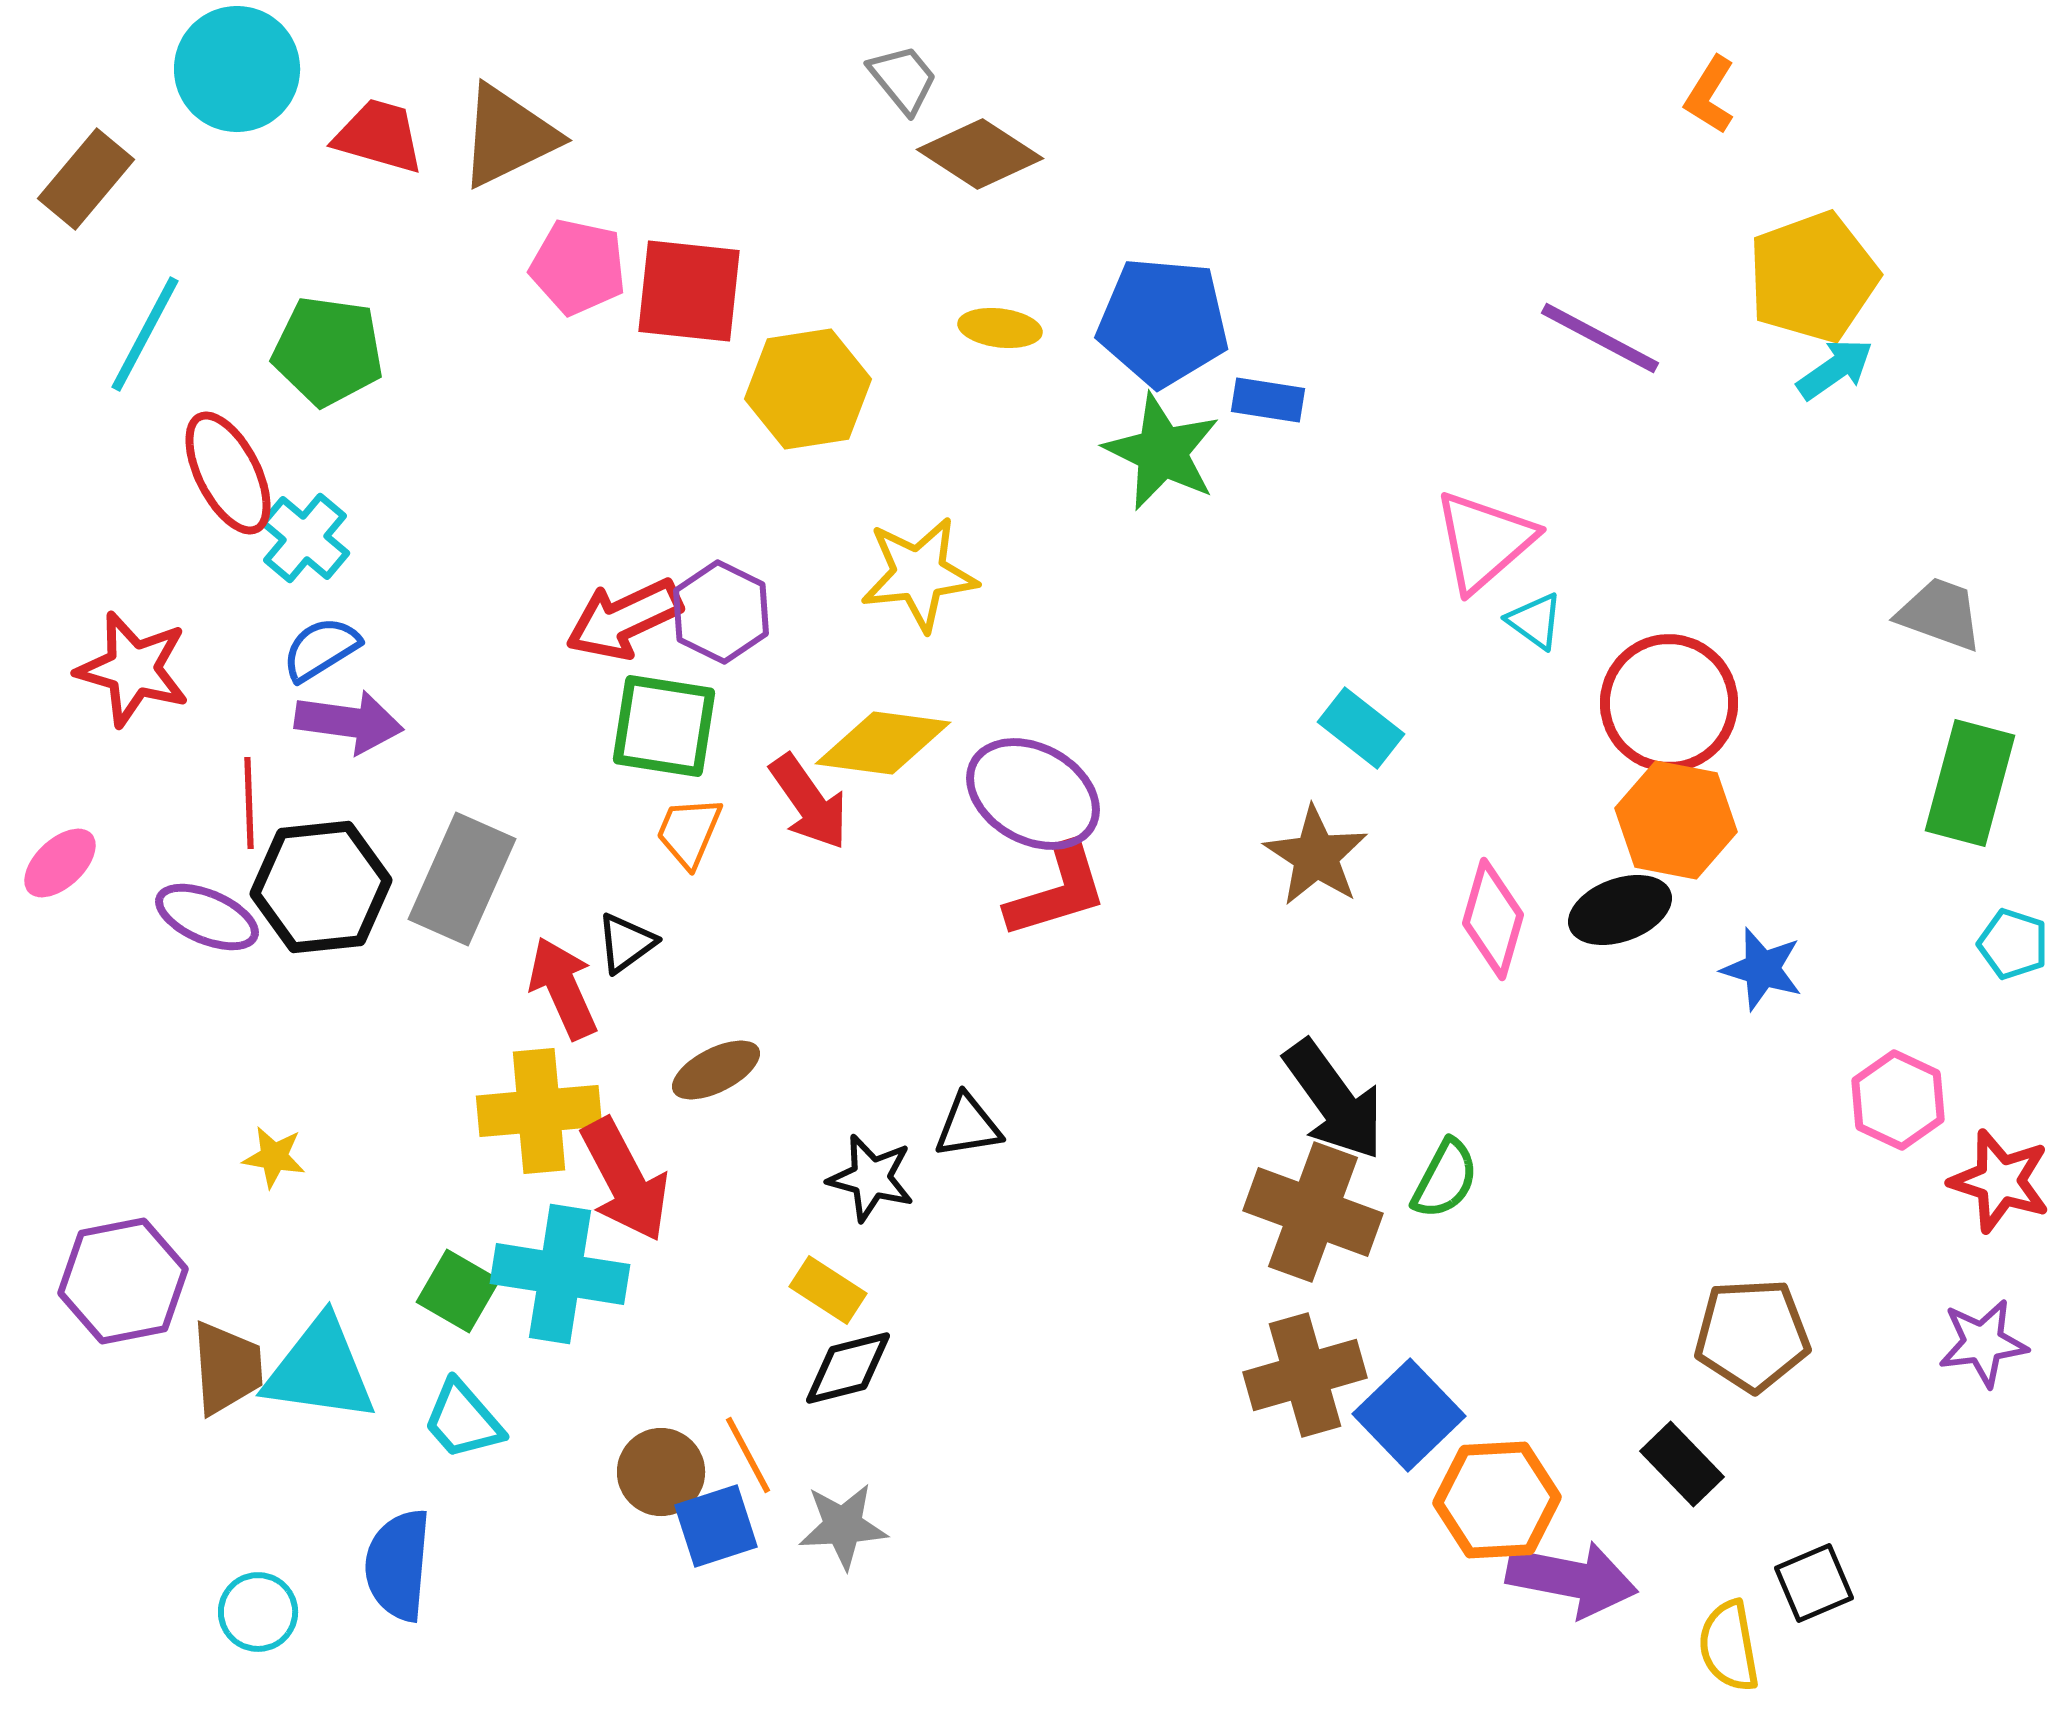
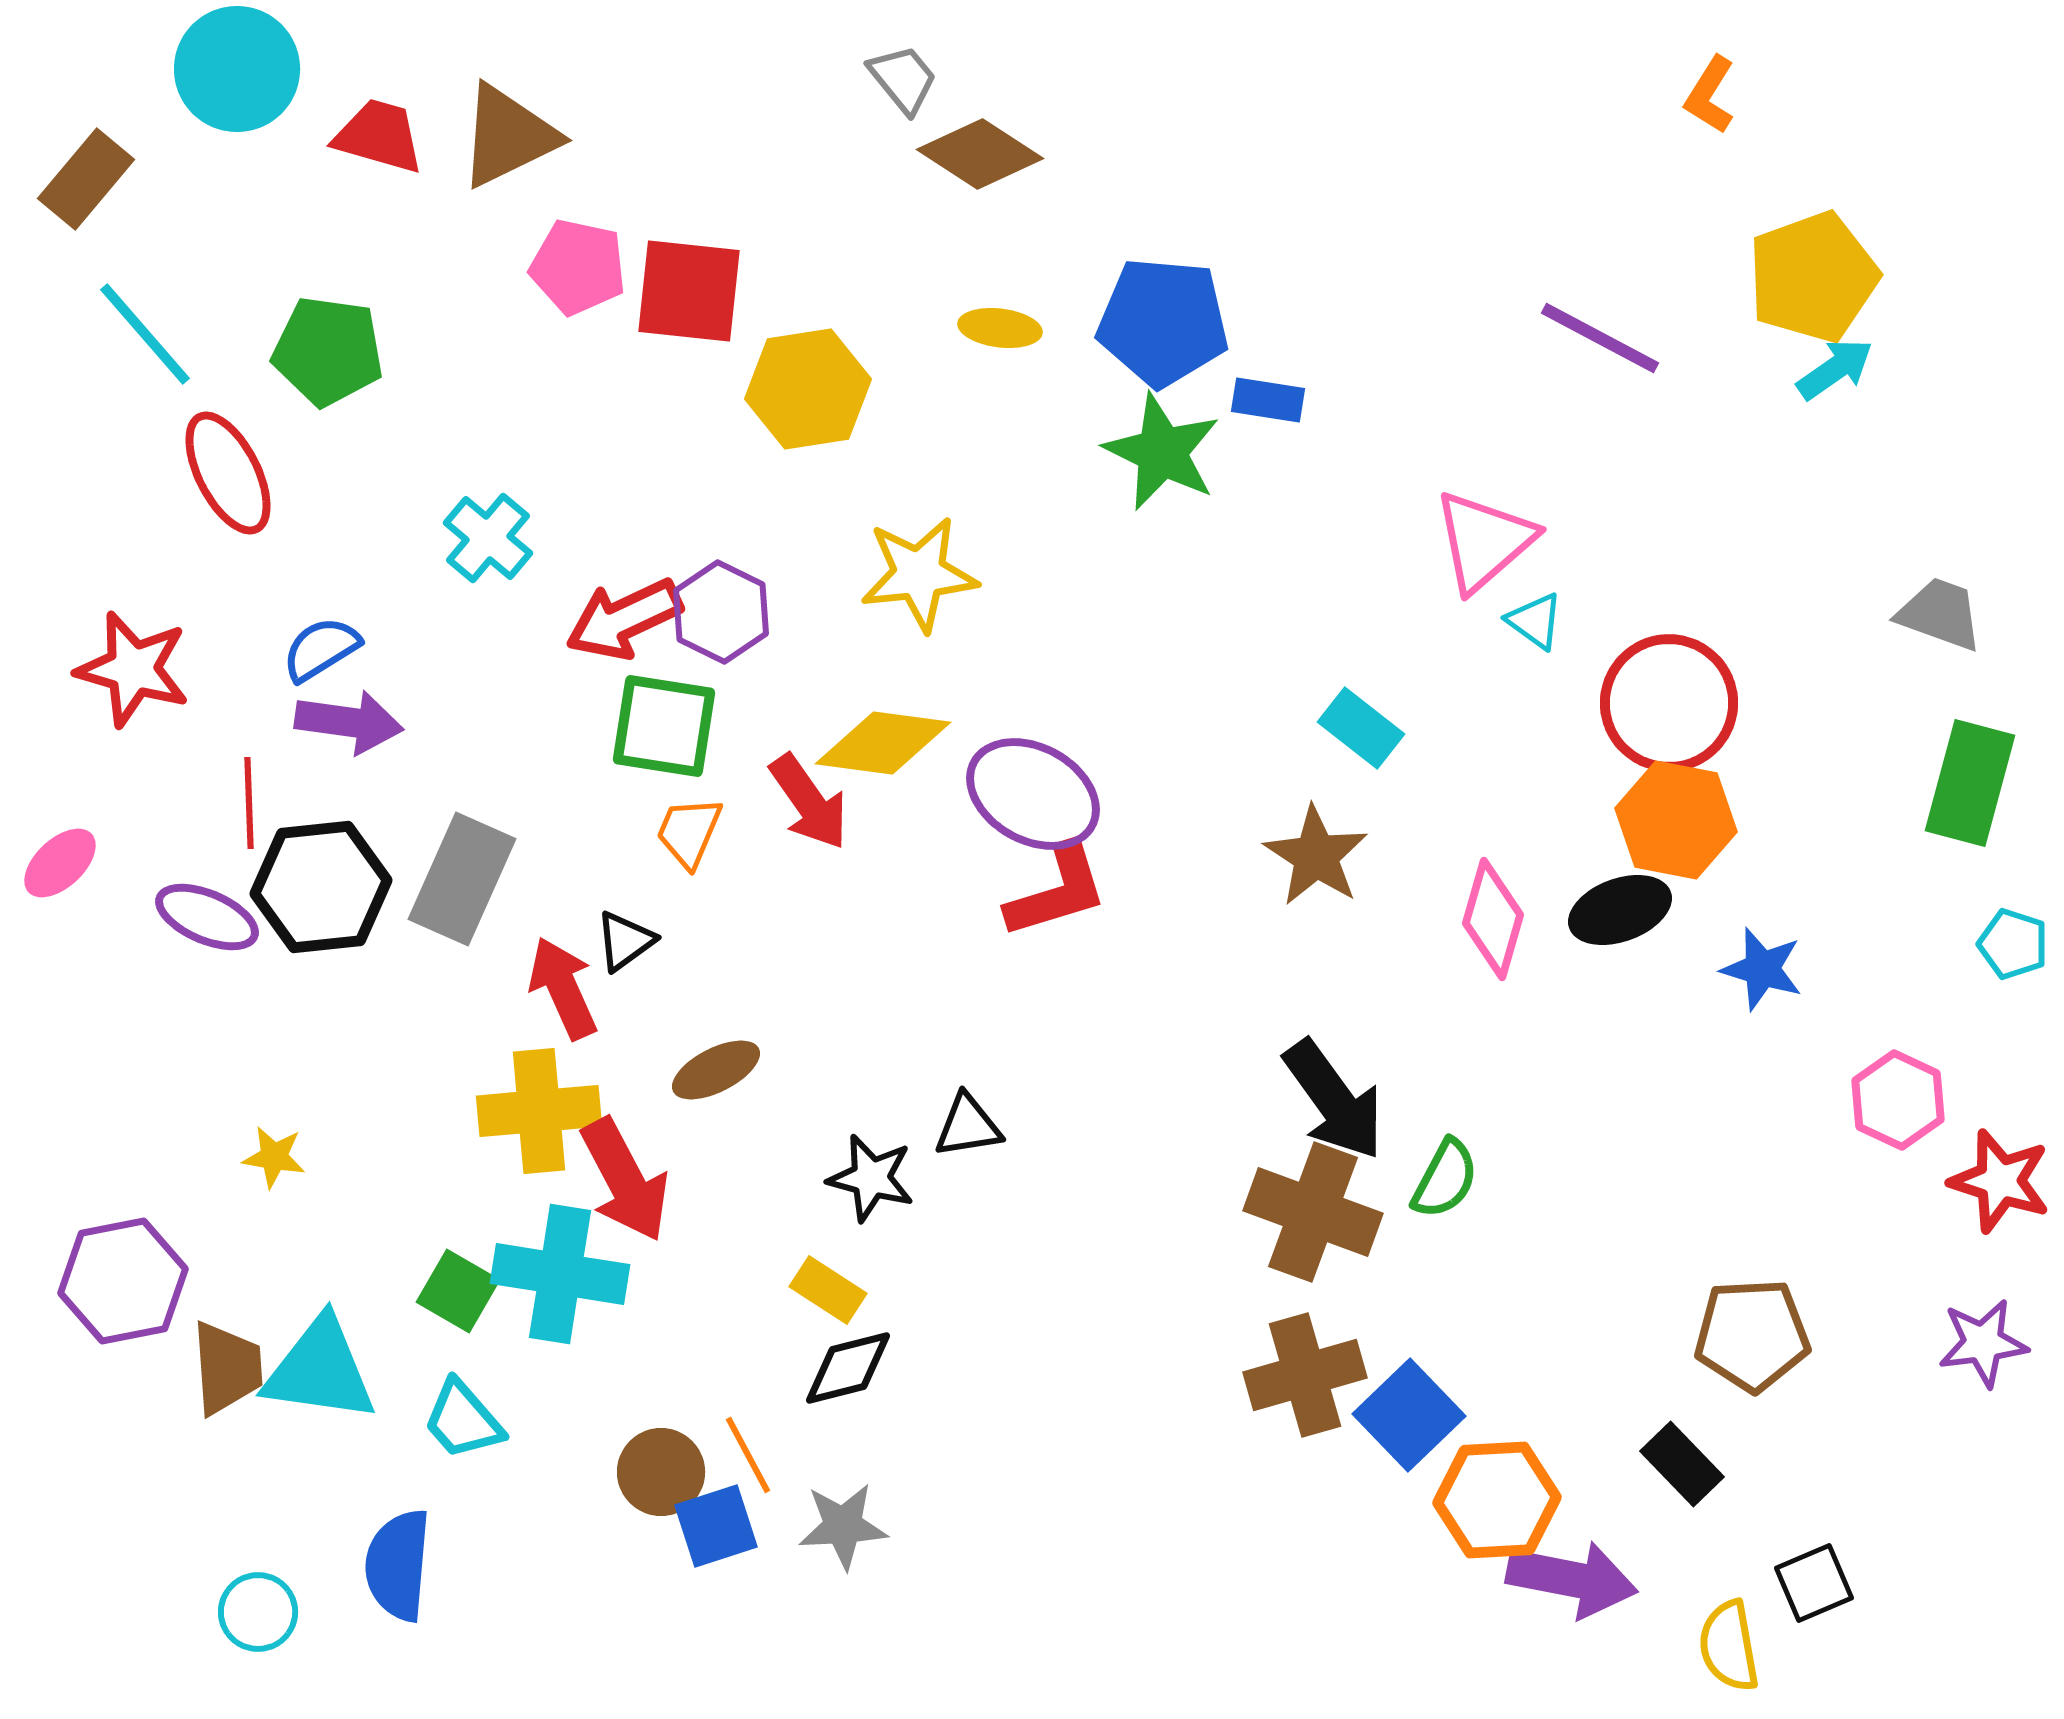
cyan line at (145, 334): rotated 69 degrees counterclockwise
cyan cross at (305, 538): moved 183 px right
black triangle at (626, 943): moved 1 px left, 2 px up
